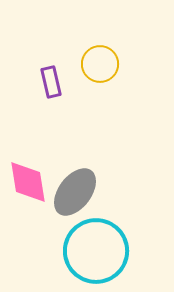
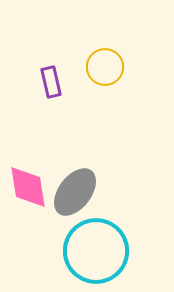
yellow circle: moved 5 px right, 3 px down
pink diamond: moved 5 px down
